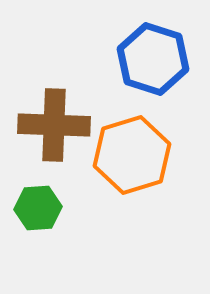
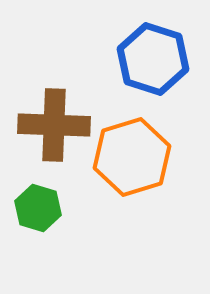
orange hexagon: moved 2 px down
green hexagon: rotated 21 degrees clockwise
